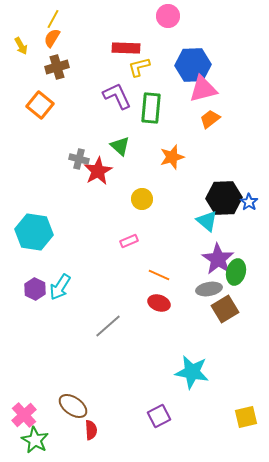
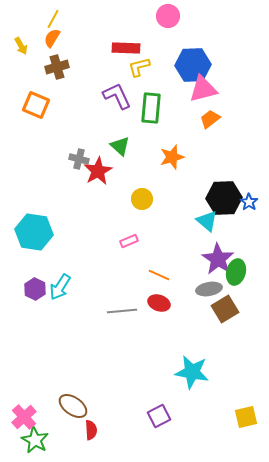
orange square: moved 4 px left; rotated 16 degrees counterclockwise
gray line: moved 14 px right, 15 px up; rotated 36 degrees clockwise
pink cross: moved 2 px down
